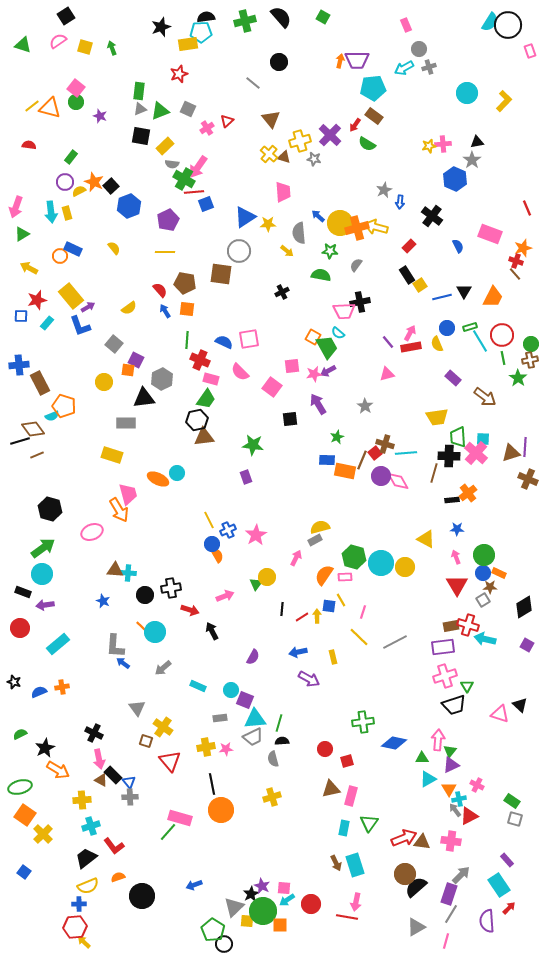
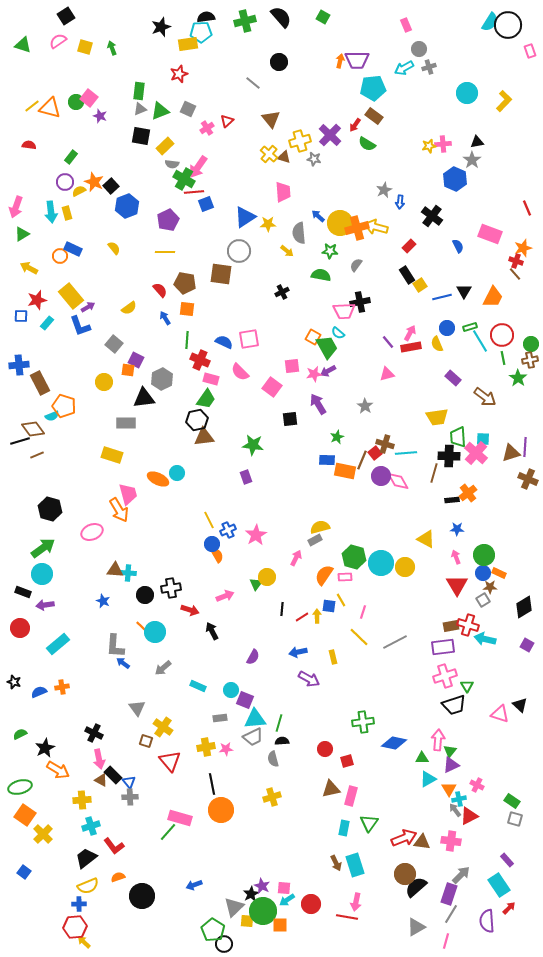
pink square at (76, 88): moved 13 px right, 10 px down
blue hexagon at (129, 206): moved 2 px left
blue arrow at (165, 311): moved 7 px down
